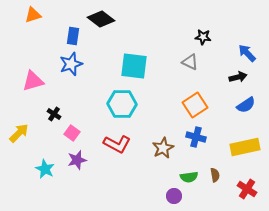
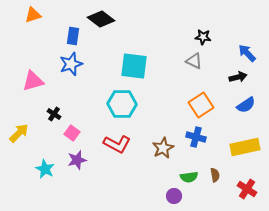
gray triangle: moved 4 px right, 1 px up
orange square: moved 6 px right
